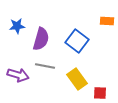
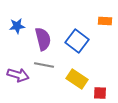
orange rectangle: moved 2 px left
purple semicircle: moved 2 px right; rotated 30 degrees counterclockwise
gray line: moved 1 px left, 1 px up
yellow rectangle: rotated 20 degrees counterclockwise
